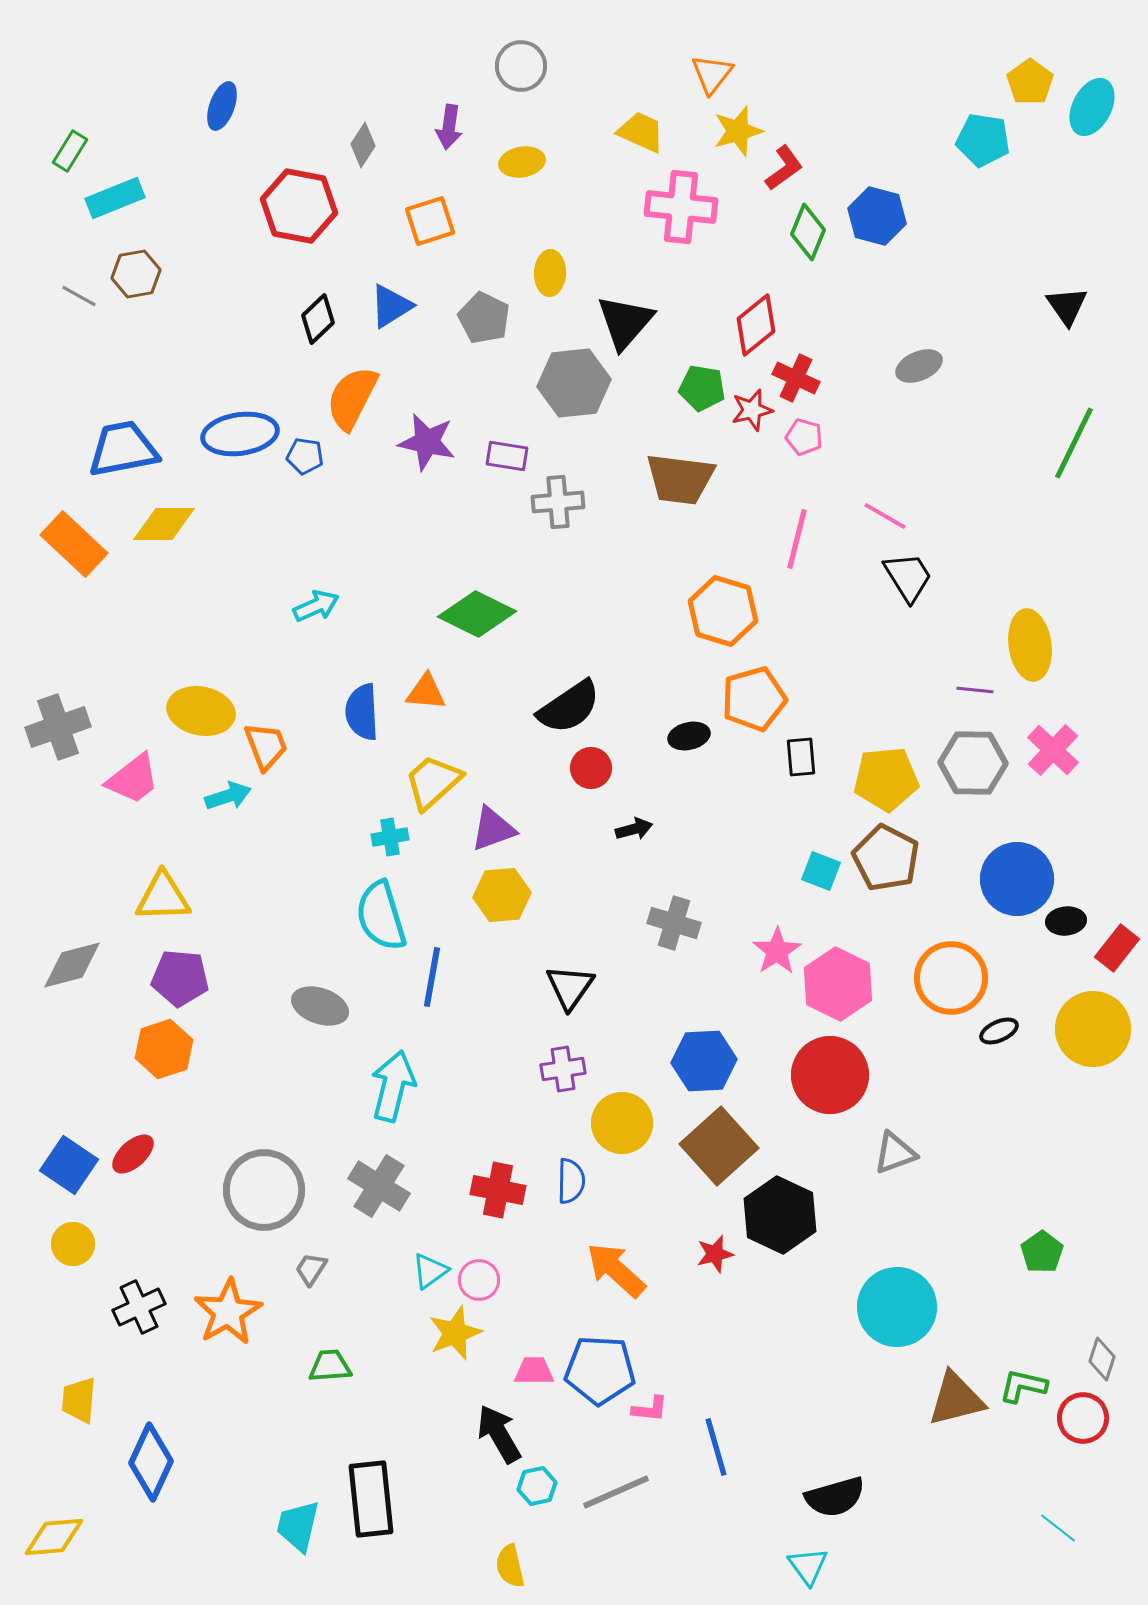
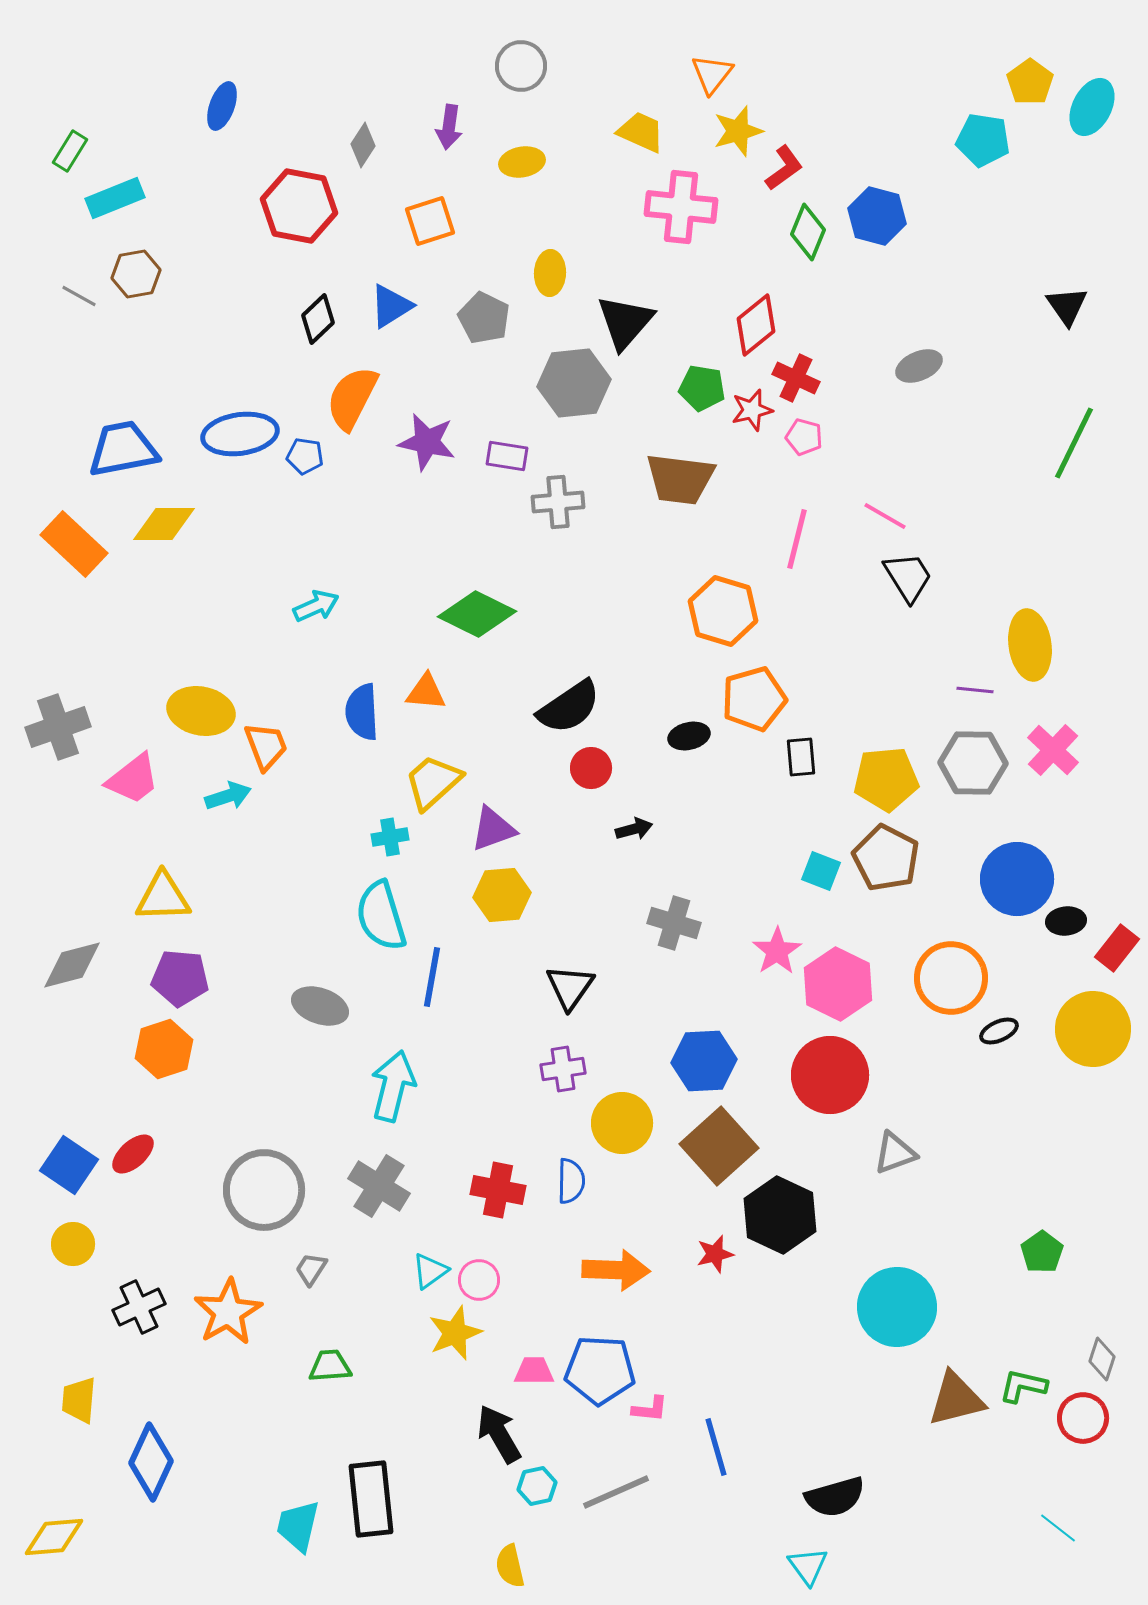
orange arrow at (616, 1270): rotated 140 degrees clockwise
